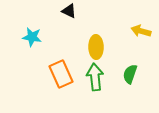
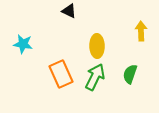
yellow arrow: rotated 72 degrees clockwise
cyan star: moved 9 px left, 7 px down
yellow ellipse: moved 1 px right, 1 px up
green arrow: rotated 32 degrees clockwise
